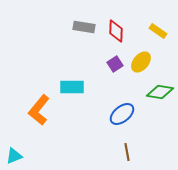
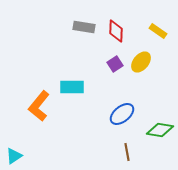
green diamond: moved 38 px down
orange L-shape: moved 4 px up
cyan triangle: rotated 12 degrees counterclockwise
